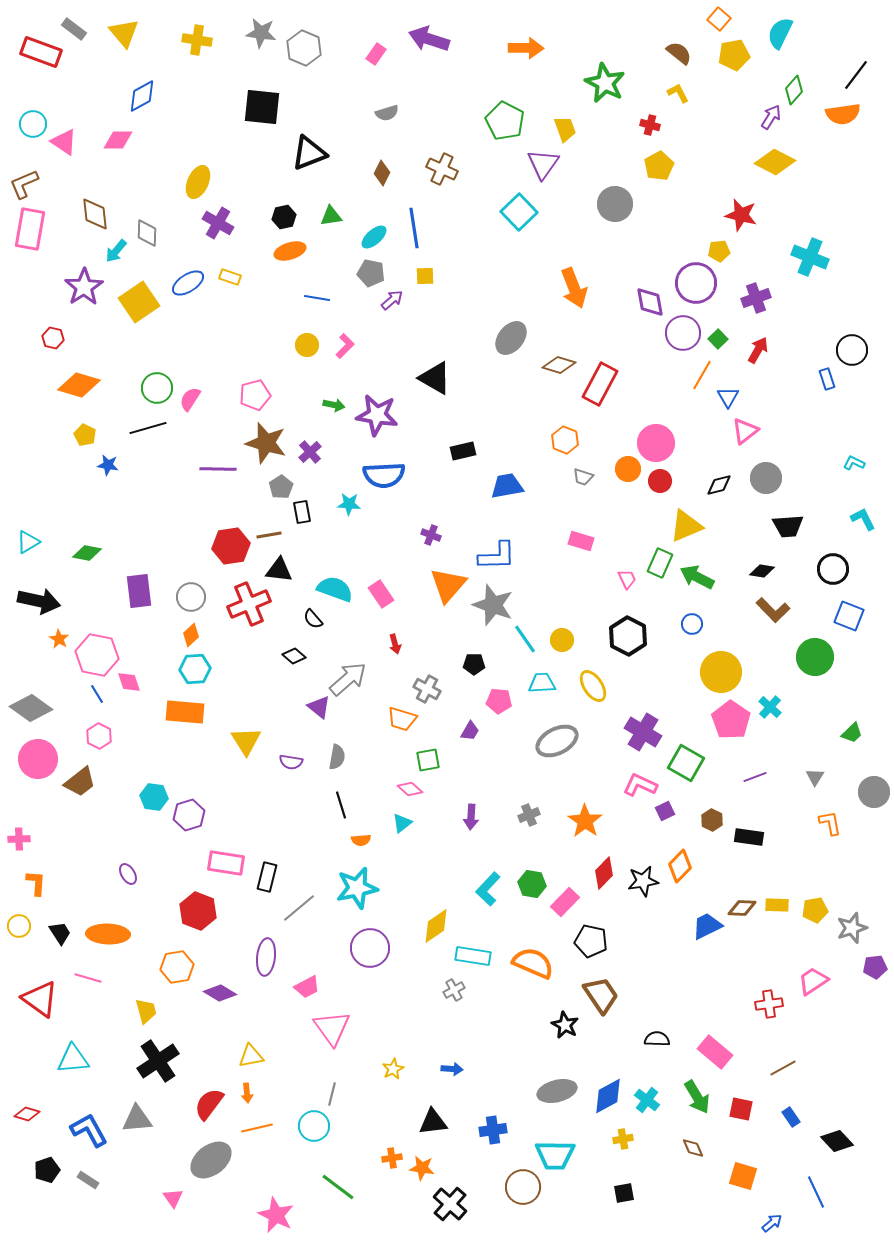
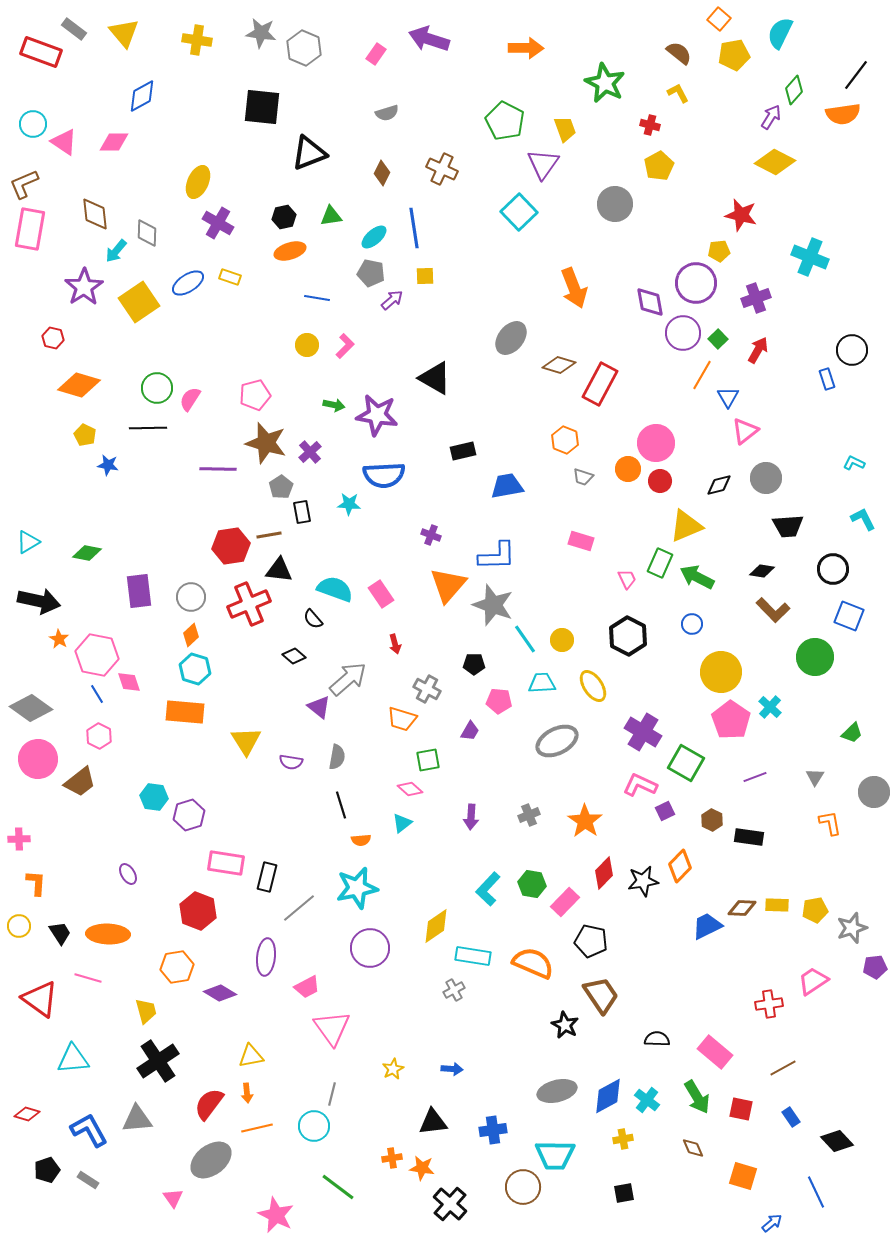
pink diamond at (118, 140): moved 4 px left, 2 px down
black line at (148, 428): rotated 15 degrees clockwise
cyan hexagon at (195, 669): rotated 20 degrees clockwise
